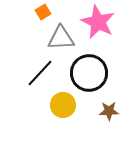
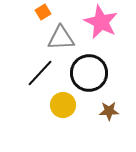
pink star: moved 3 px right
